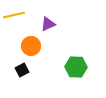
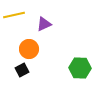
purple triangle: moved 4 px left
orange circle: moved 2 px left, 3 px down
green hexagon: moved 4 px right, 1 px down
